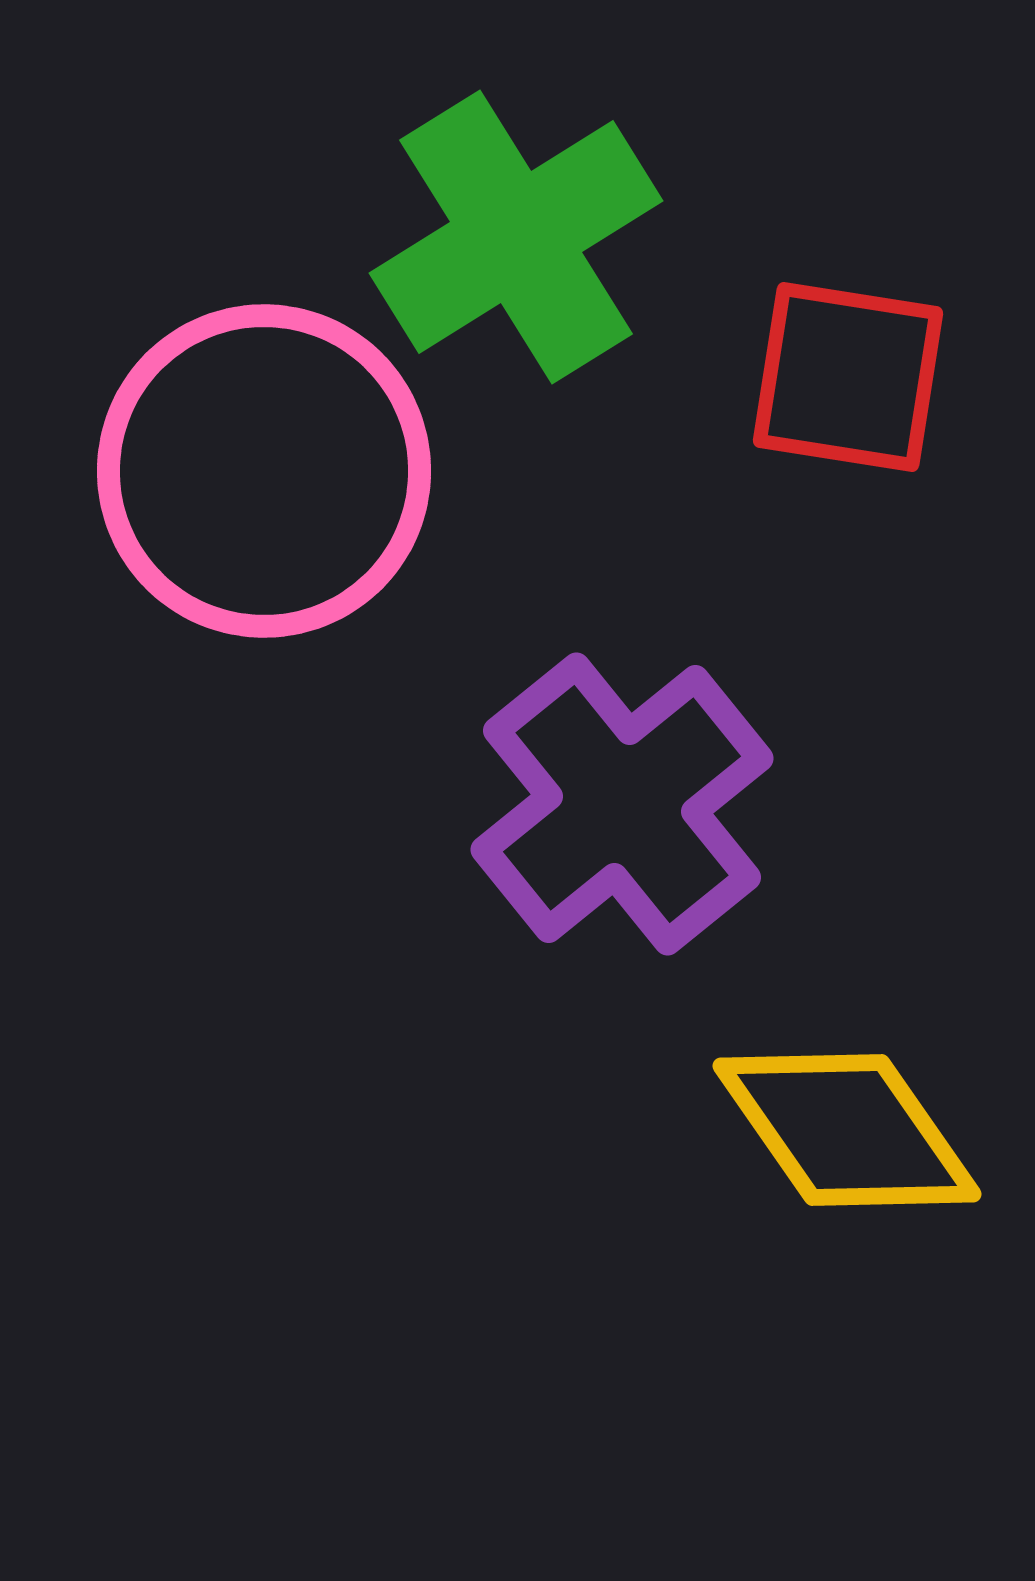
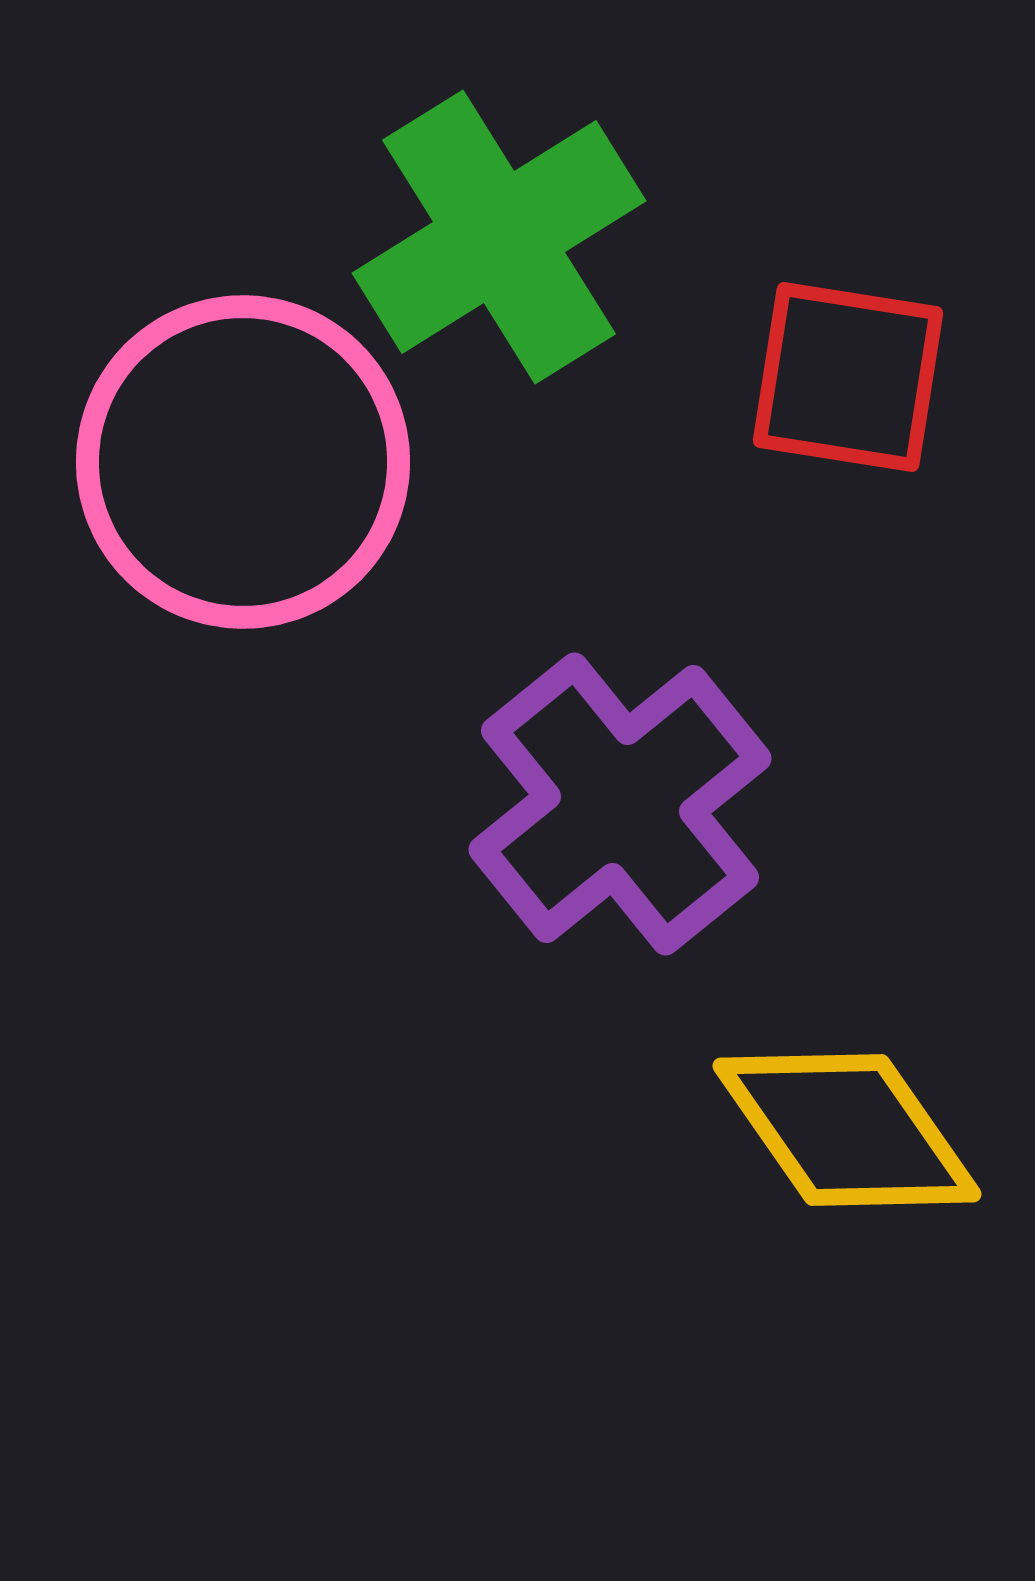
green cross: moved 17 px left
pink circle: moved 21 px left, 9 px up
purple cross: moved 2 px left
